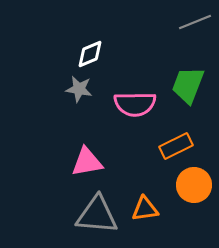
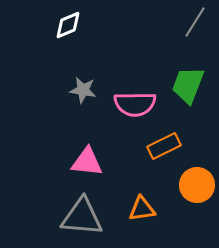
gray line: rotated 36 degrees counterclockwise
white diamond: moved 22 px left, 29 px up
gray star: moved 4 px right, 1 px down
orange rectangle: moved 12 px left
pink triangle: rotated 16 degrees clockwise
orange circle: moved 3 px right
orange triangle: moved 3 px left
gray triangle: moved 15 px left, 2 px down
